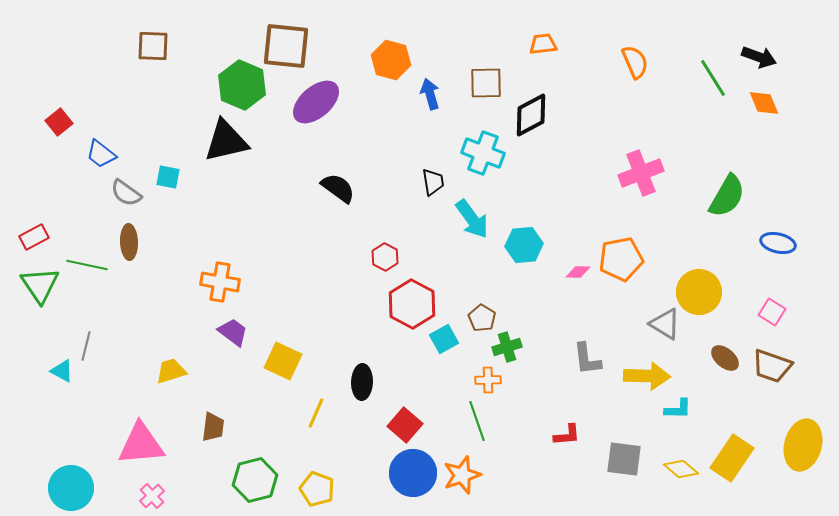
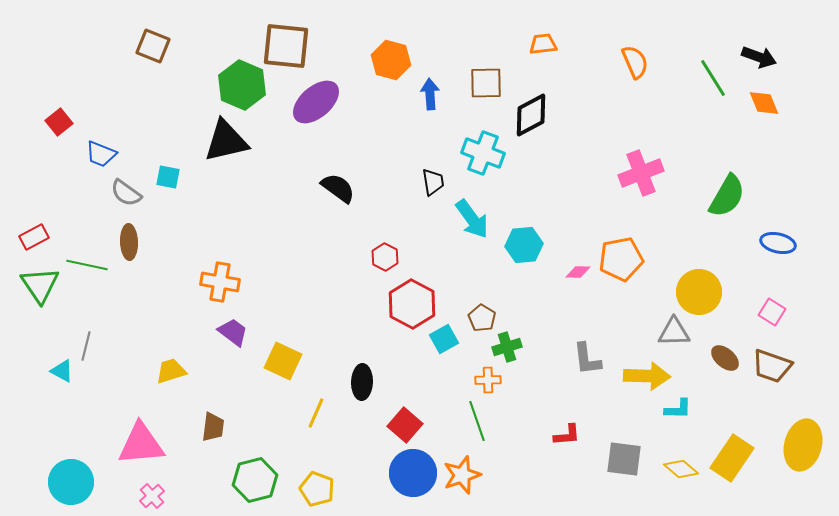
brown square at (153, 46): rotated 20 degrees clockwise
blue arrow at (430, 94): rotated 12 degrees clockwise
blue trapezoid at (101, 154): rotated 16 degrees counterclockwise
gray triangle at (665, 324): moved 9 px right, 8 px down; rotated 32 degrees counterclockwise
cyan circle at (71, 488): moved 6 px up
